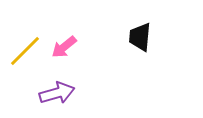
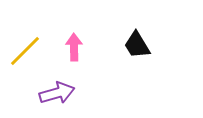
black trapezoid: moved 3 px left, 8 px down; rotated 36 degrees counterclockwise
pink arrow: moved 10 px right; rotated 128 degrees clockwise
